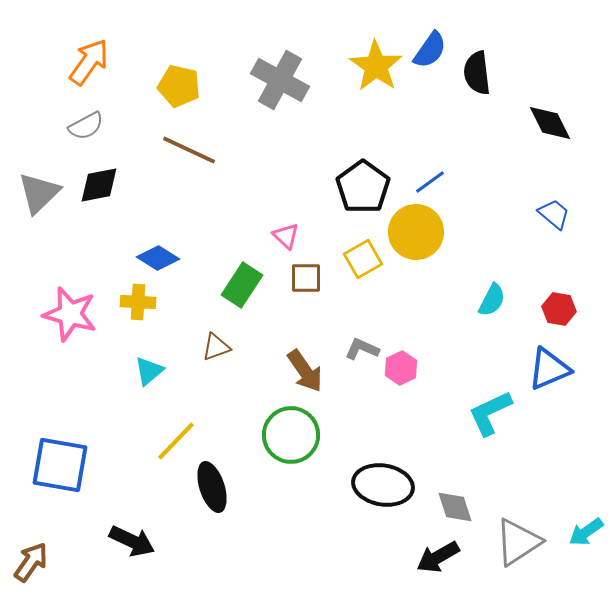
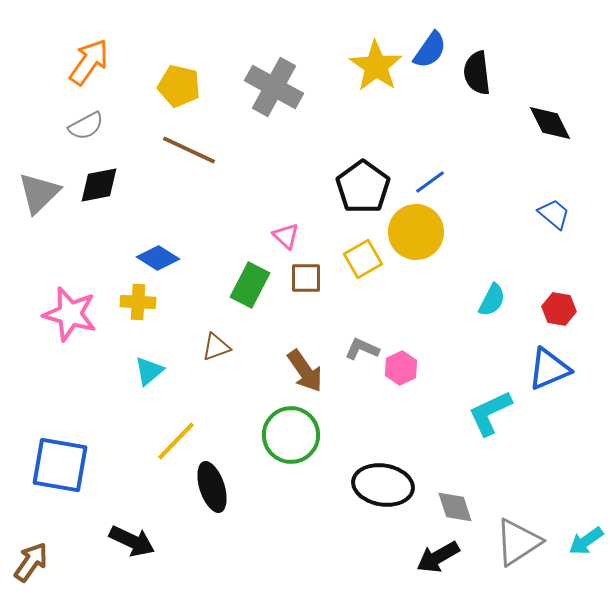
gray cross at (280, 80): moved 6 px left, 7 px down
green rectangle at (242, 285): moved 8 px right; rotated 6 degrees counterclockwise
cyan arrow at (586, 532): moved 9 px down
